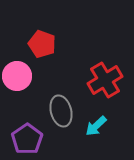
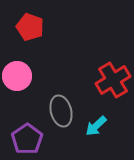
red pentagon: moved 12 px left, 17 px up
red cross: moved 8 px right
